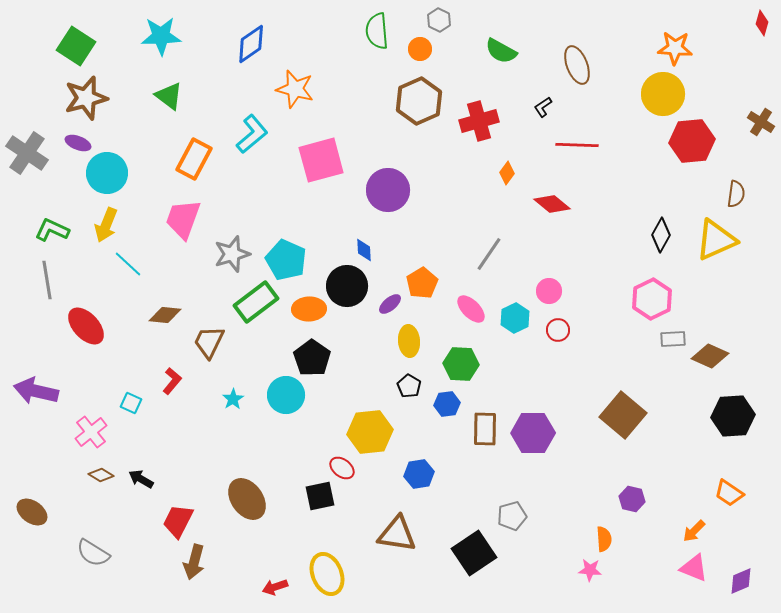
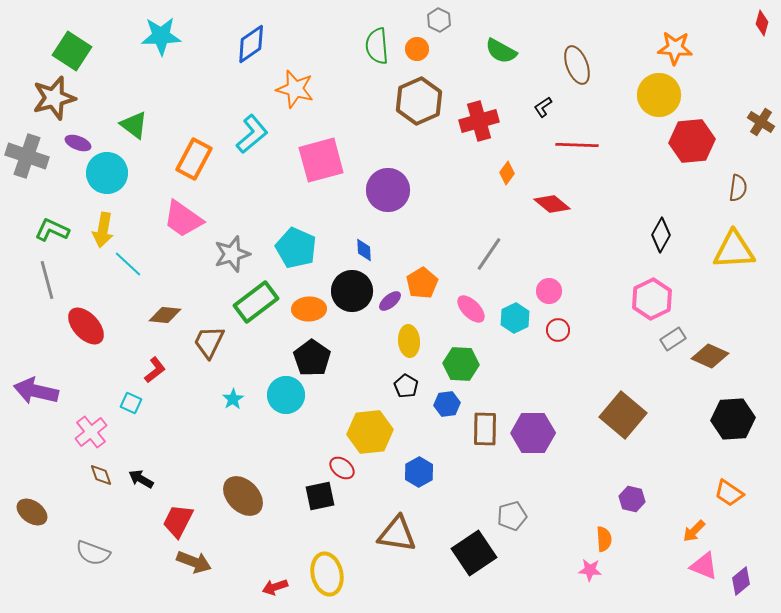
green semicircle at (377, 31): moved 15 px down
green square at (76, 46): moved 4 px left, 5 px down
orange circle at (420, 49): moved 3 px left
yellow circle at (663, 94): moved 4 px left, 1 px down
green triangle at (169, 96): moved 35 px left, 29 px down
brown star at (86, 98): moved 32 px left
gray cross at (27, 153): moved 3 px down; rotated 15 degrees counterclockwise
brown semicircle at (736, 194): moved 2 px right, 6 px up
pink trapezoid at (183, 219): rotated 75 degrees counterclockwise
yellow arrow at (106, 225): moved 3 px left, 5 px down; rotated 12 degrees counterclockwise
yellow triangle at (716, 240): moved 18 px right, 10 px down; rotated 21 degrees clockwise
cyan pentagon at (286, 260): moved 10 px right, 12 px up
gray line at (47, 280): rotated 6 degrees counterclockwise
black circle at (347, 286): moved 5 px right, 5 px down
purple ellipse at (390, 304): moved 3 px up
gray rectangle at (673, 339): rotated 30 degrees counterclockwise
red L-shape at (172, 381): moved 17 px left, 11 px up; rotated 12 degrees clockwise
black pentagon at (409, 386): moved 3 px left
black hexagon at (733, 416): moved 3 px down
blue hexagon at (419, 474): moved 2 px up; rotated 20 degrees counterclockwise
brown diamond at (101, 475): rotated 40 degrees clockwise
brown ellipse at (247, 499): moved 4 px left, 3 px up; rotated 9 degrees counterclockwise
gray semicircle at (93, 553): rotated 12 degrees counterclockwise
brown arrow at (194, 562): rotated 84 degrees counterclockwise
pink triangle at (694, 568): moved 10 px right, 2 px up
yellow ellipse at (327, 574): rotated 9 degrees clockwise
purple diamond at (741, 581): rotated 16 degrees counterclockwise
